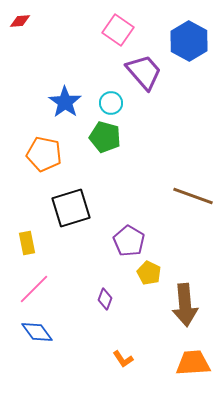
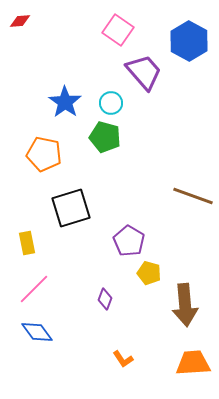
yellow pentagon: rotated 10 degrees counterclockwise
